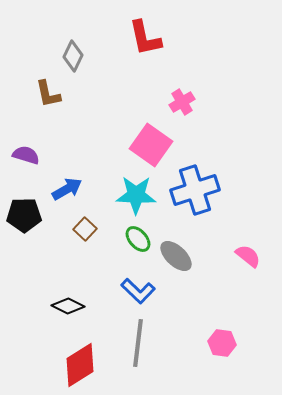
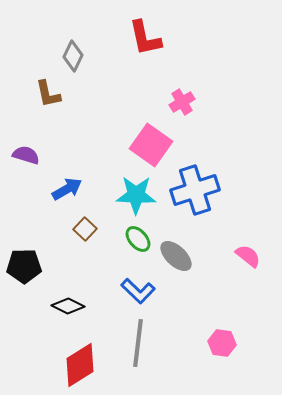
black pentagon: moved 51 px down
